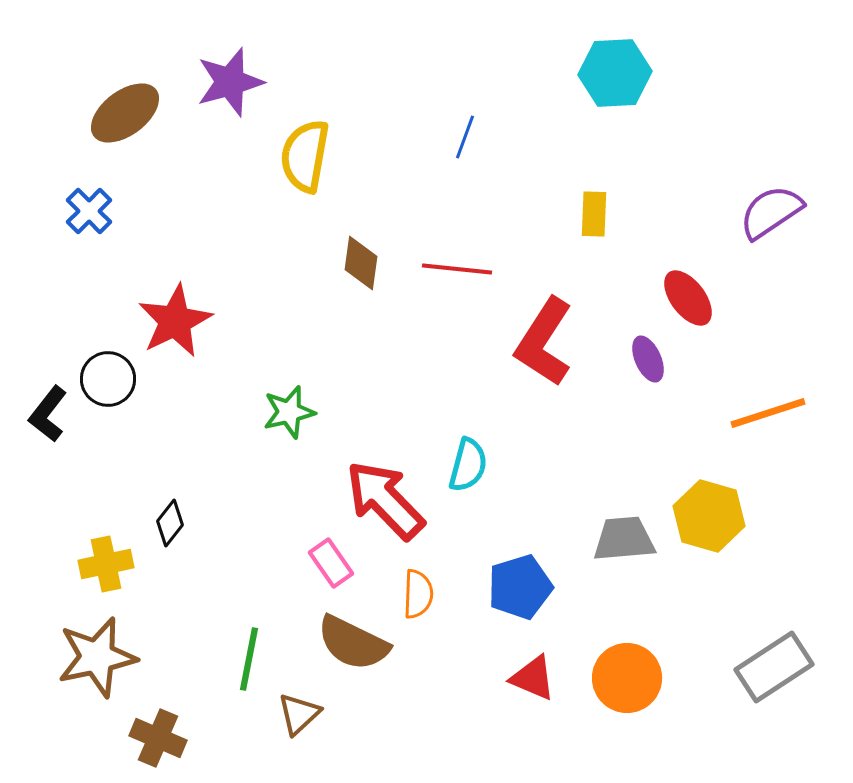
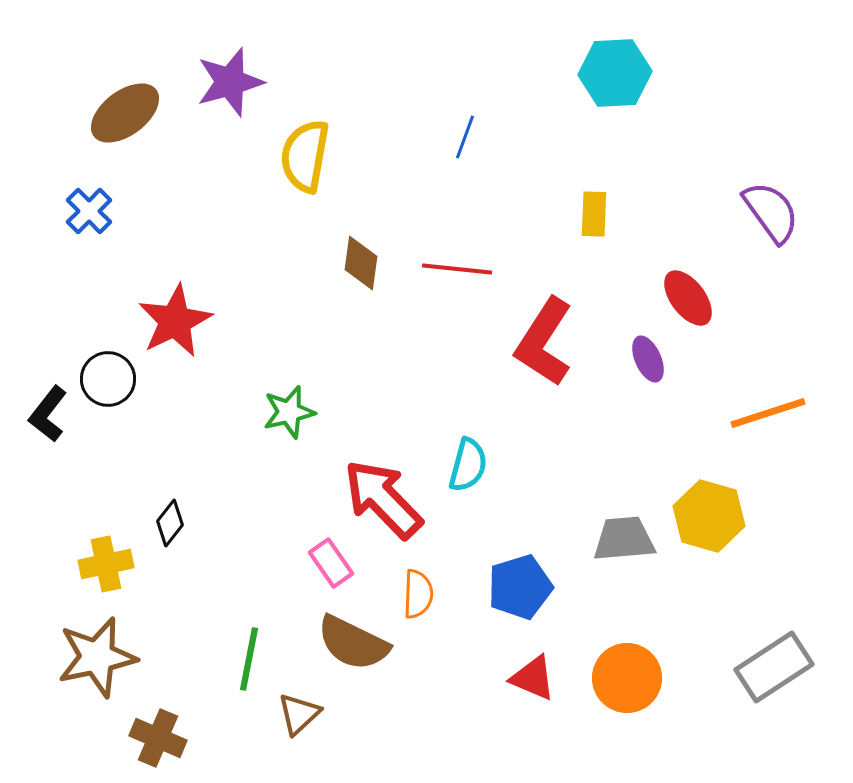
purple semicircle: rotated 88 degrees clockwise
red arrow: moved 2 px left, 1 px up
